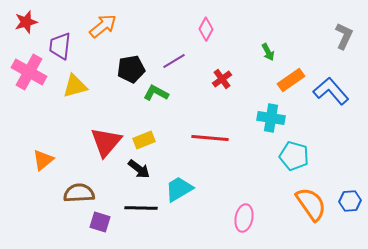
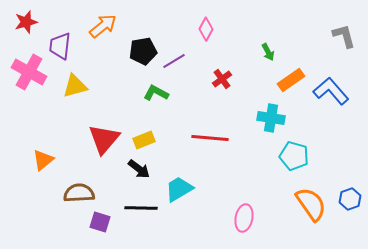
gray L-shape: rotated 40 degrees counterclockwise
black pentagon: moved 12 px right, 18 px up
red triangle: moved 2 px left, 3 px up
blue hexagon: moved 2 px up; rotated 15 degrees counterclockwise
